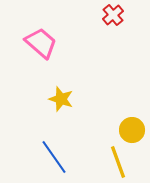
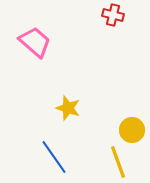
red cross: rotated 35 degrees counterclockwise
pink trapezoid: moved 6 px left, 1 px up
yellow star: moved 7 px right, 9 px down
